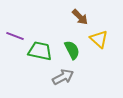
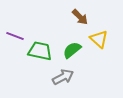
green semicircle: rotated 102 degrees counterclockwise
